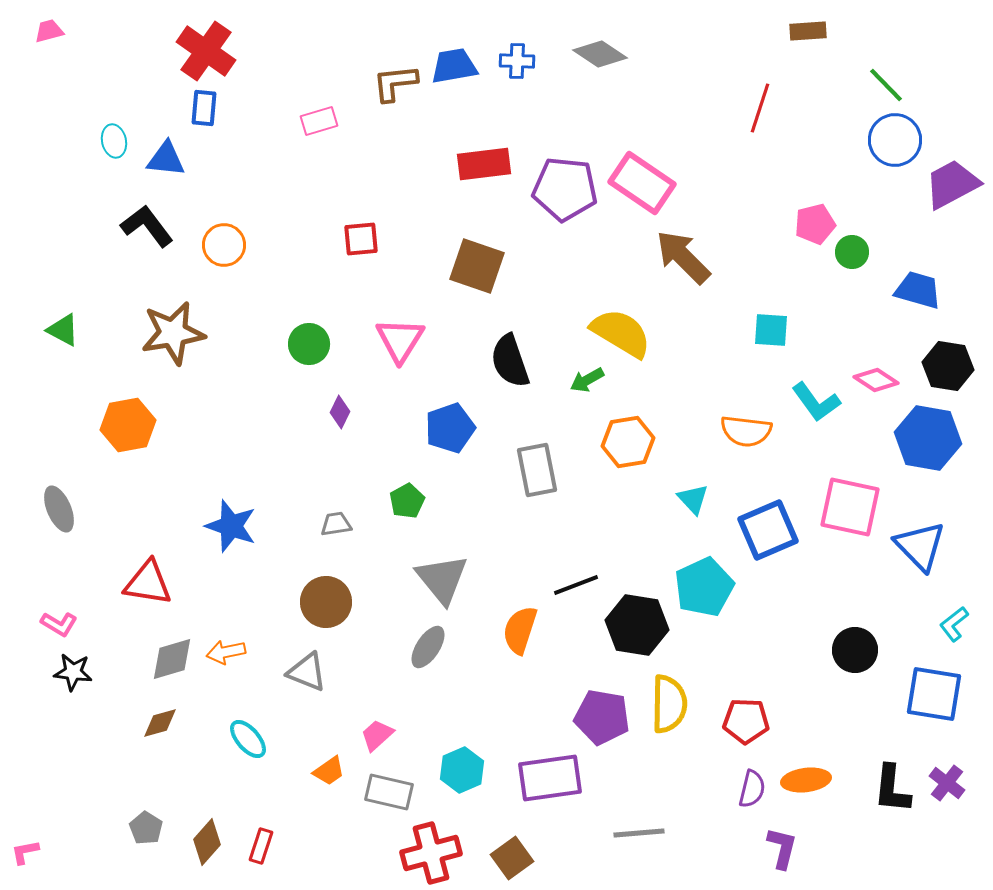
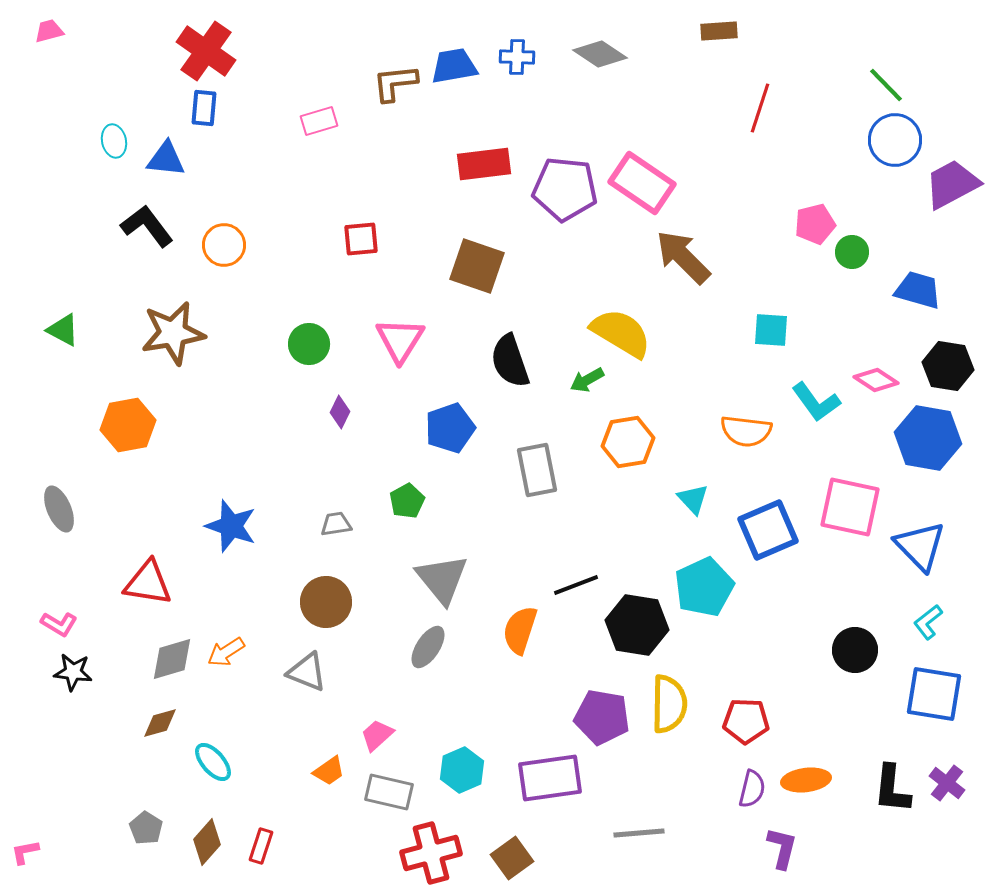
brown rectangle at (808, 31): moved 89 px left
blue cross at (517, 61): moved 4 px up
cyan L-shape at (954, 624): moved 26 px left, 2 px up
orange arrow at (226, 652): rotated 21 degrees counterclockwise
cyan ellipse at (248, 739): moved 35 px left, 23 px down
